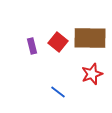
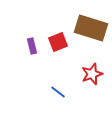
brown rectangle: moved 1 px right, 10 px up; rotated 16 degrees clockwise
red square: rotated 30 degrees clockwise
